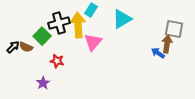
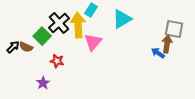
black cross: rotated 25 degrees counterclockwise
